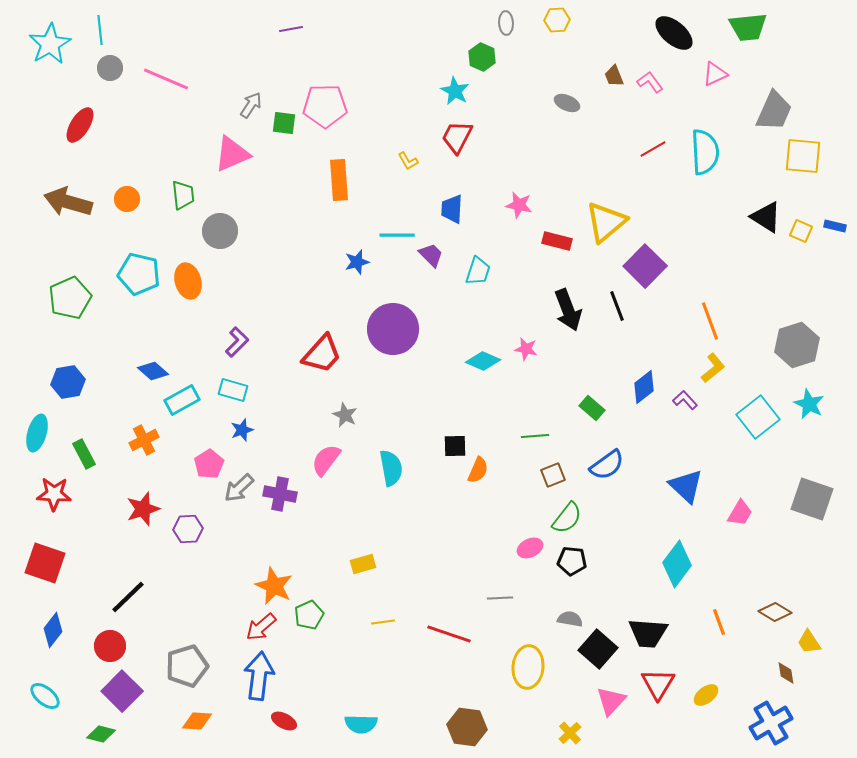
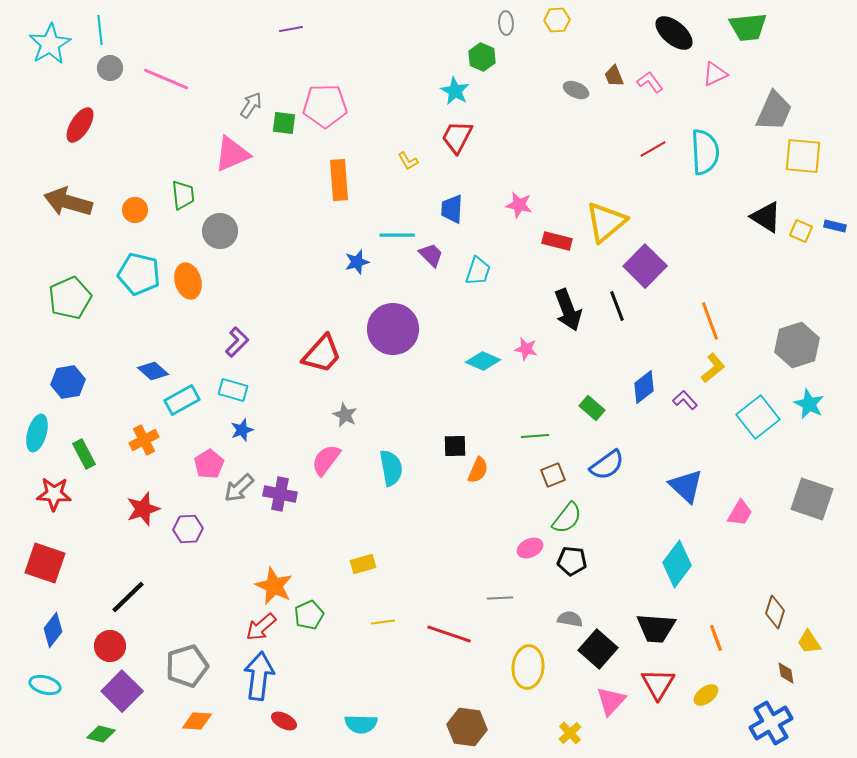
gray ellipse at (567, 103): moved 9 px right, 13 px up
orange circle at (127, 199): moved 8 px right, 11 px down
brown diamond at (775, 612): rotated 76 degrees clockwise
orange line at (719, 622): moved 3 px left, 16 px down
black trapezoid at (648, 633): moved 8 px right, 5 px up
cyan ellipse at (45, 696): moved 11 px up; rotated 24 degrees counterclockwise
